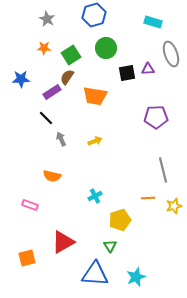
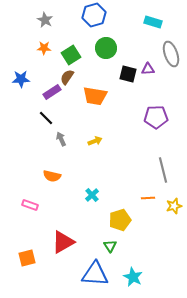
gray star: moved 2 px left, 1 px down
black square: moved 1 px right, 1 px down; rotated 24 degrees clockwise
cyan cross: moved 3 px left, 1 px up; rotated 16 degrees counterclockwise
cyan star: moved 3 px left; rotated 24 degrees counterclockwise
